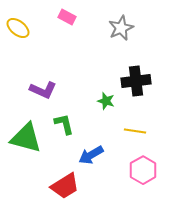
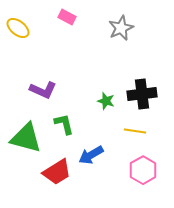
black cross: moved 6 px right, 13 px down
red trapezoid: moved 8 px left, 14 px up
